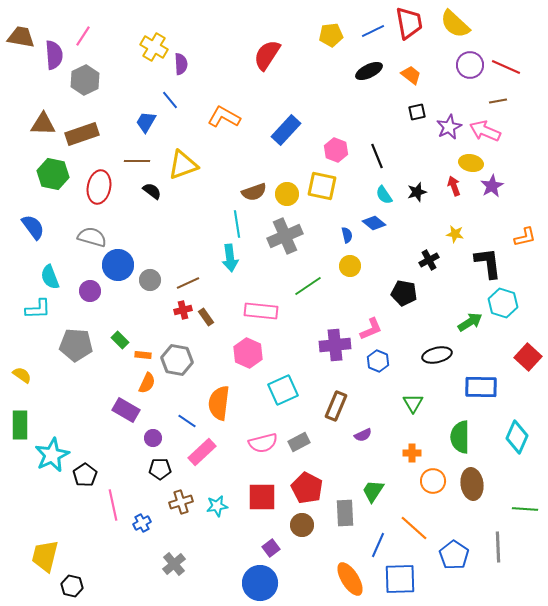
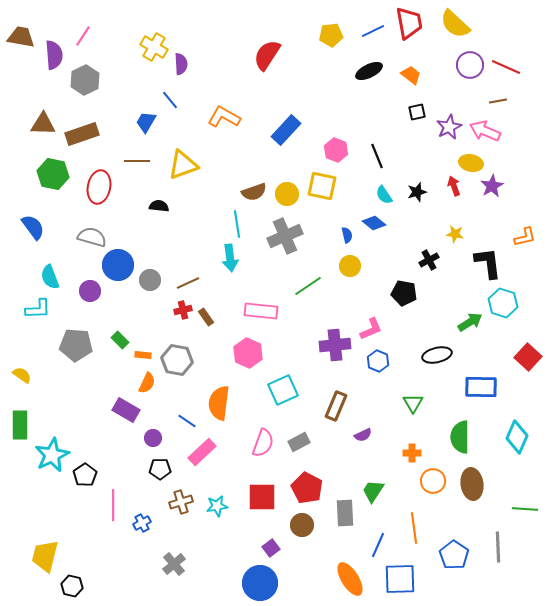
black semicircle at (152, 191): moved 7 px right, 15 px down; rotated 30 degrees counterclockwise
pink semicircle at (263, 443): rotated 56 degrees counterclockwise
pink line at (113, 505): rotated 12 degrees clockwise
orange line at (414, 528): rotated 40 degrees clockwise
